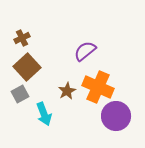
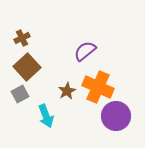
cyan arrow: moved 2 px right, 2 px down
